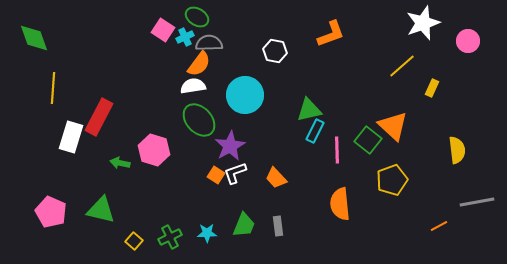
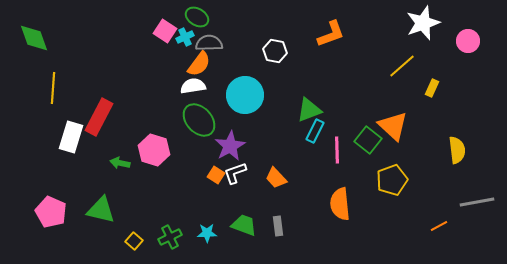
pink square at (163, 30): moved 2 px right, 1 px down
green triangle at (309, 110): rotated 8 degrees counterclockwise
green trapezoid at (244, 225): rotated 92 degrees counterclockwise
